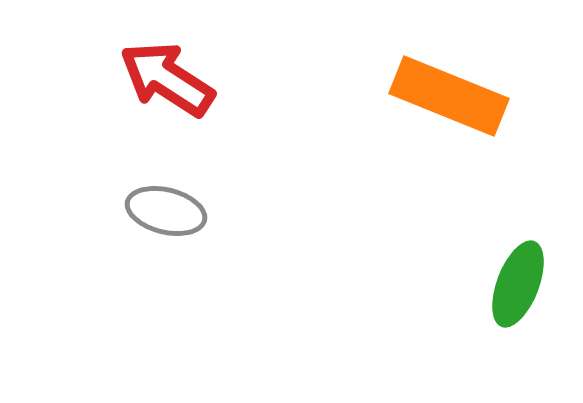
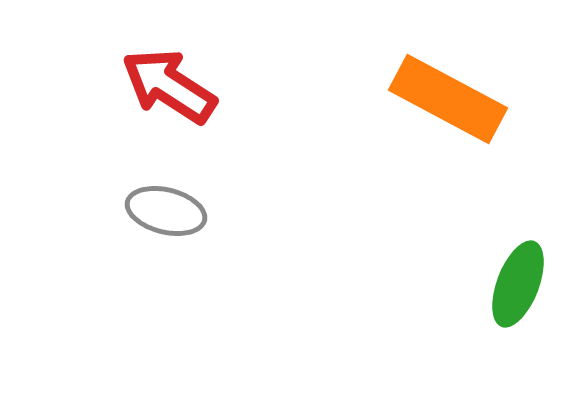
red arrow: moved 2 px right, 7 px down
orange rectangle: moved 1 px left, 3 px down; rotated 6 degrees clockwise
